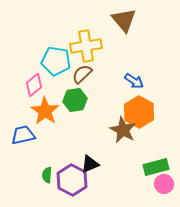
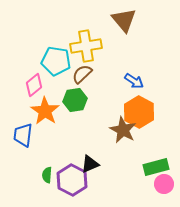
blue trapezoid: rotated 70 degrees counterclockwise
